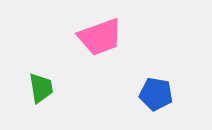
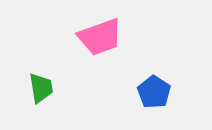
blue pentagon: moved 2 px left, 2 px up; rotated 24 degrees clockwise
